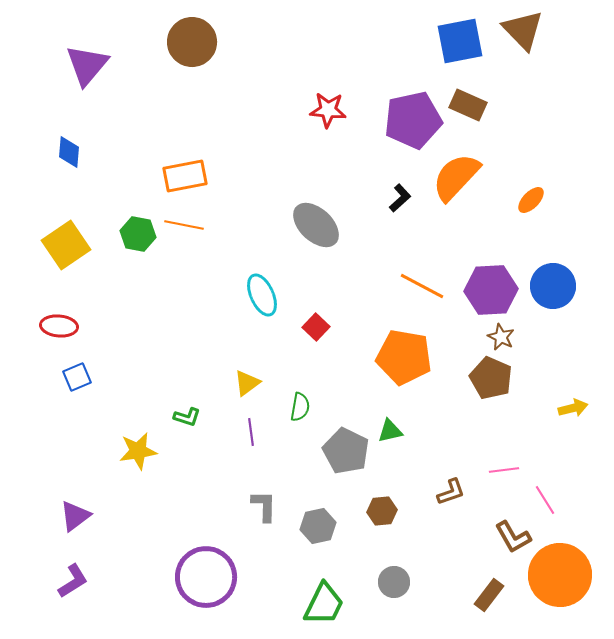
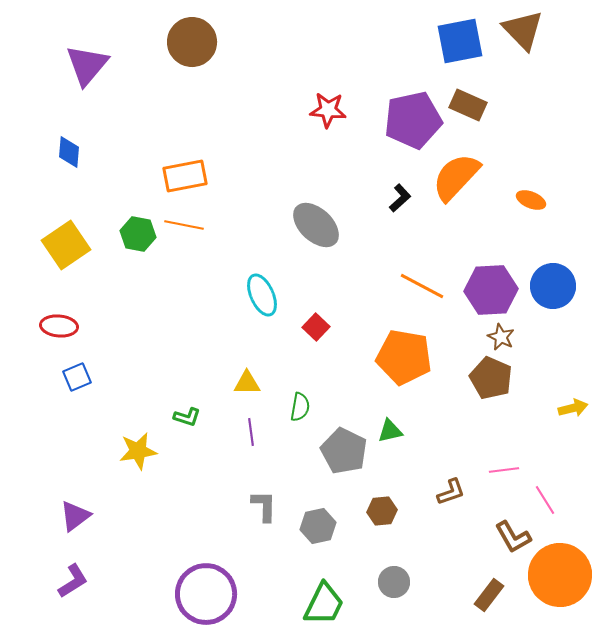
orange ellipse at (531, 200): rotated 68 degrees clockwise
yellow triangle at (247, 383): rotated 36 degrees clockwise
gray pentagon at (346, 451): moved 2 px left
purple circle at (206, 577): moved 17 px down
